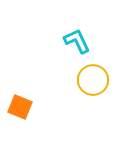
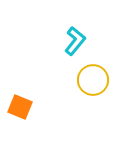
cyan L-shape: moved 2 px left; rotated 64 degrees clockwise
